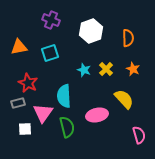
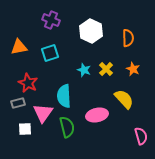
white hexagon: rotated 15 degrees counterclockwise
pink semicircle: moved 2 px right, 1 px down
